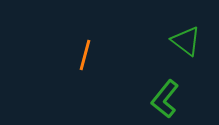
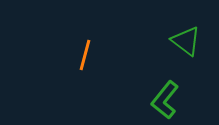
green L-shape: moved 1 px down
